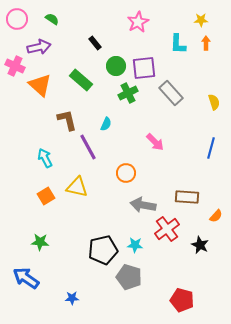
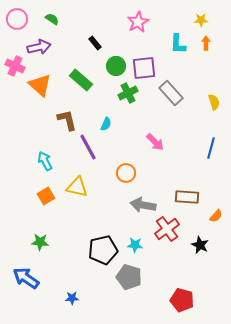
cyan arrow: moved 3 px down
